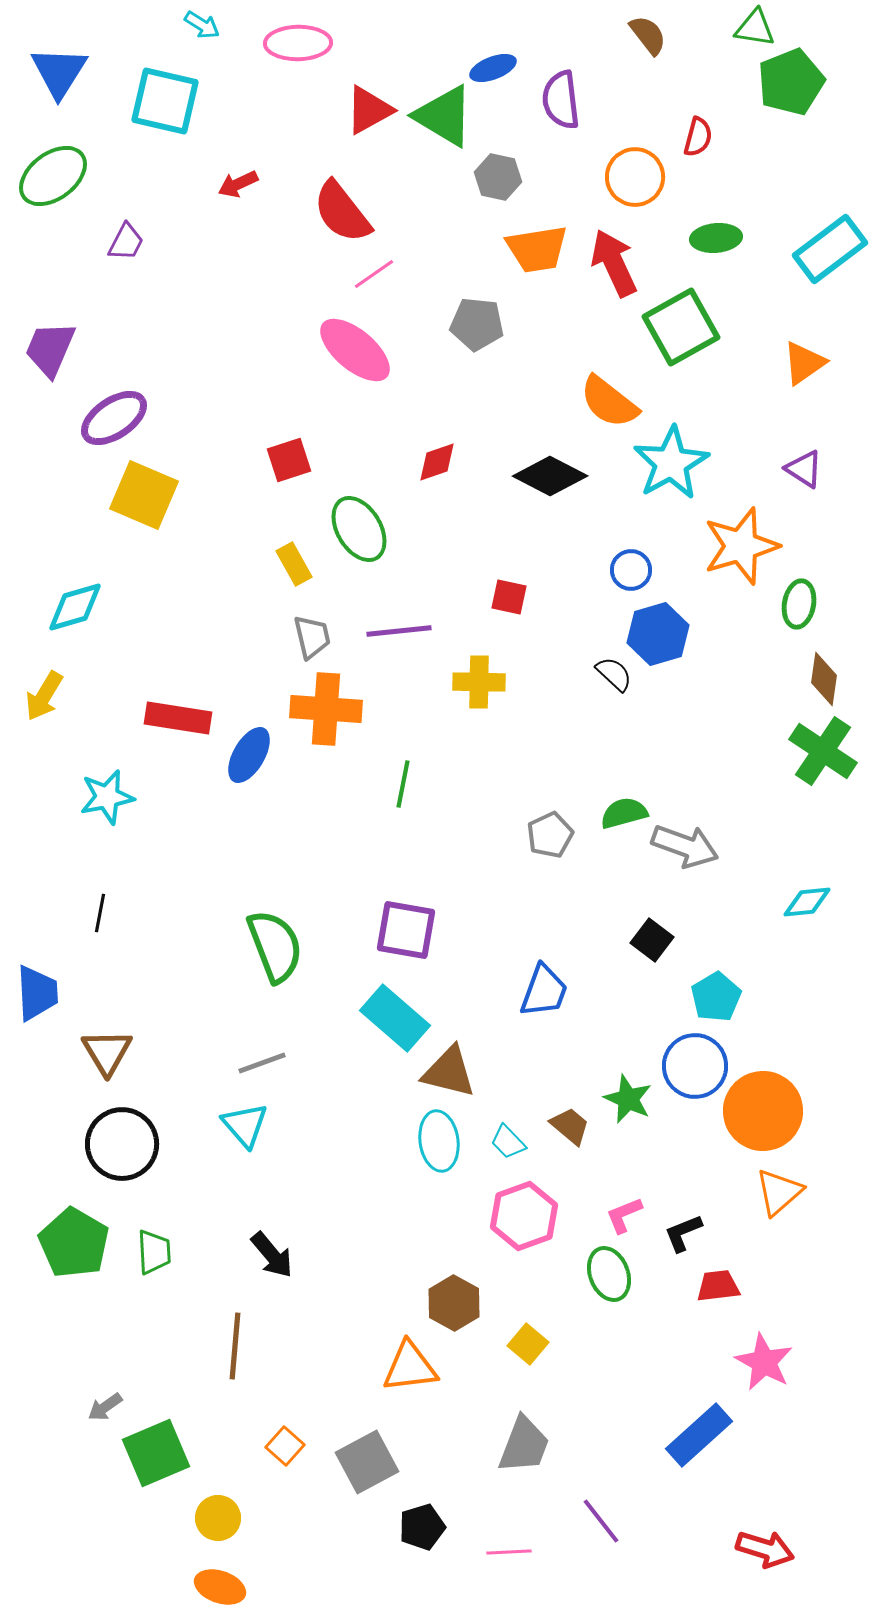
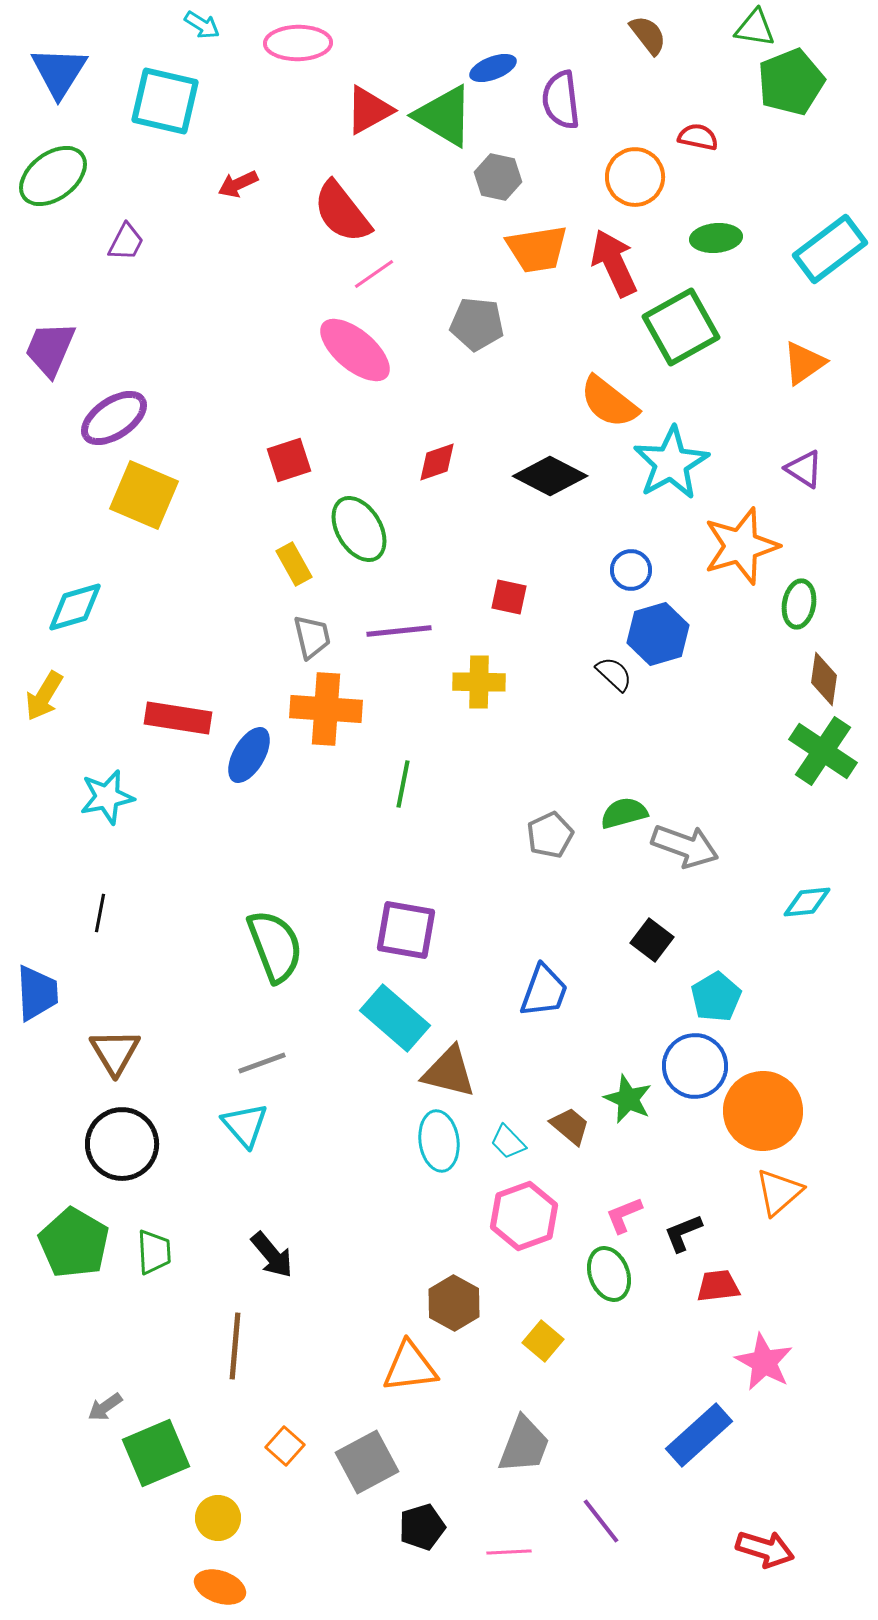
red semicircle at (698, 137): rotated 93 degrees counterclockwise
brown triangle at (107, 1052): moved 8 px right
yellow square at (528, 1344): moved 15 px right, 3 px up
